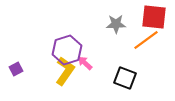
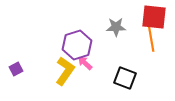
gray star: moved 3 px down
orange line: moved 5 px right, 2 px up; rotated 64 degrees counterclockwise
purple hexagon: moved 10 px right, 5 px up
